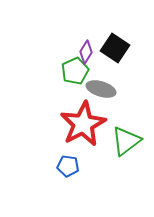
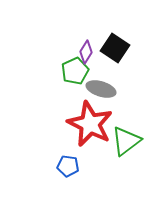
red star: moved 7 px right; rotated 18 degrees counterclockwise
